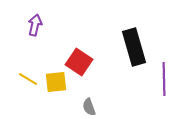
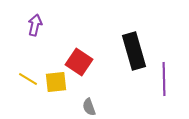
black rectangle: moved 4 px down
